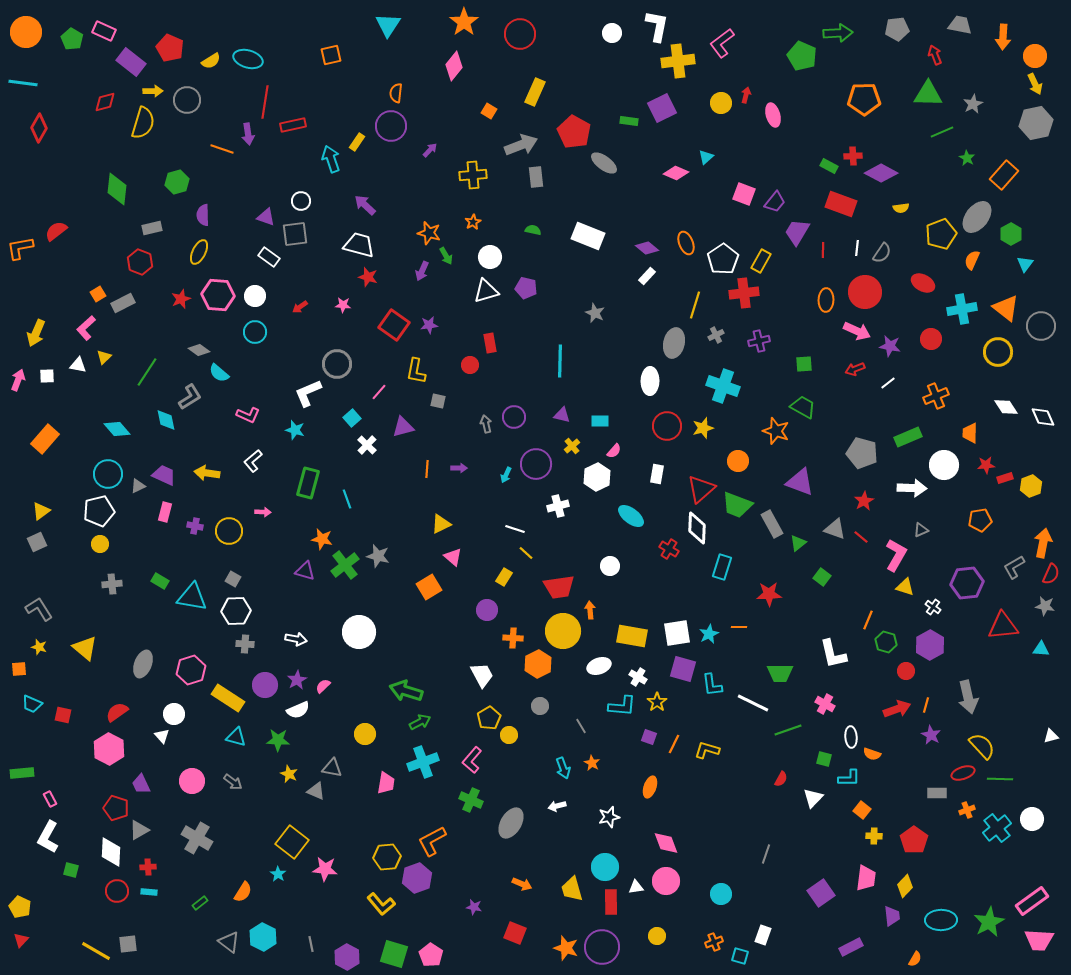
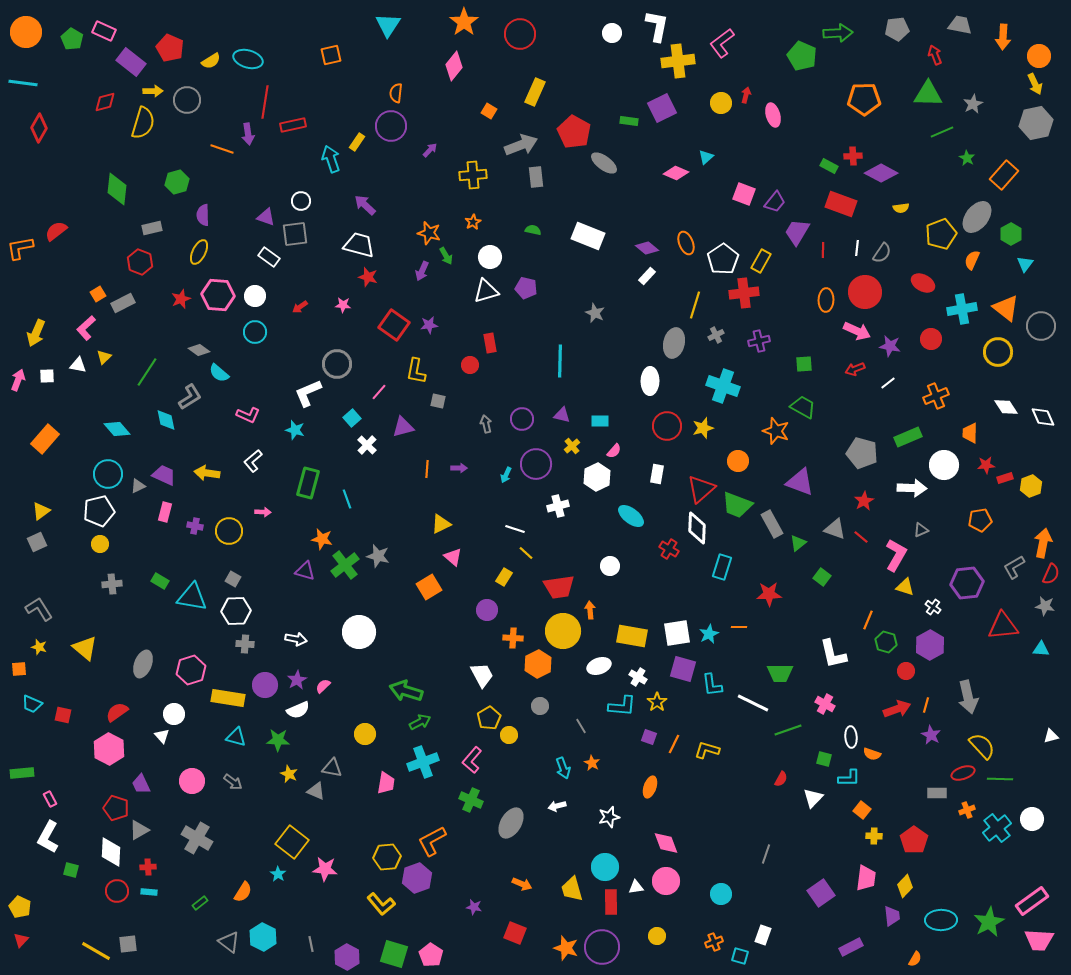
orange circle at (1035, 56): moved 4 px right
purple circle at (514, 417): moved 8 px right, 2 px down
yellow rectangle at (228, 698): rotated 24 degrees counterclockwise
